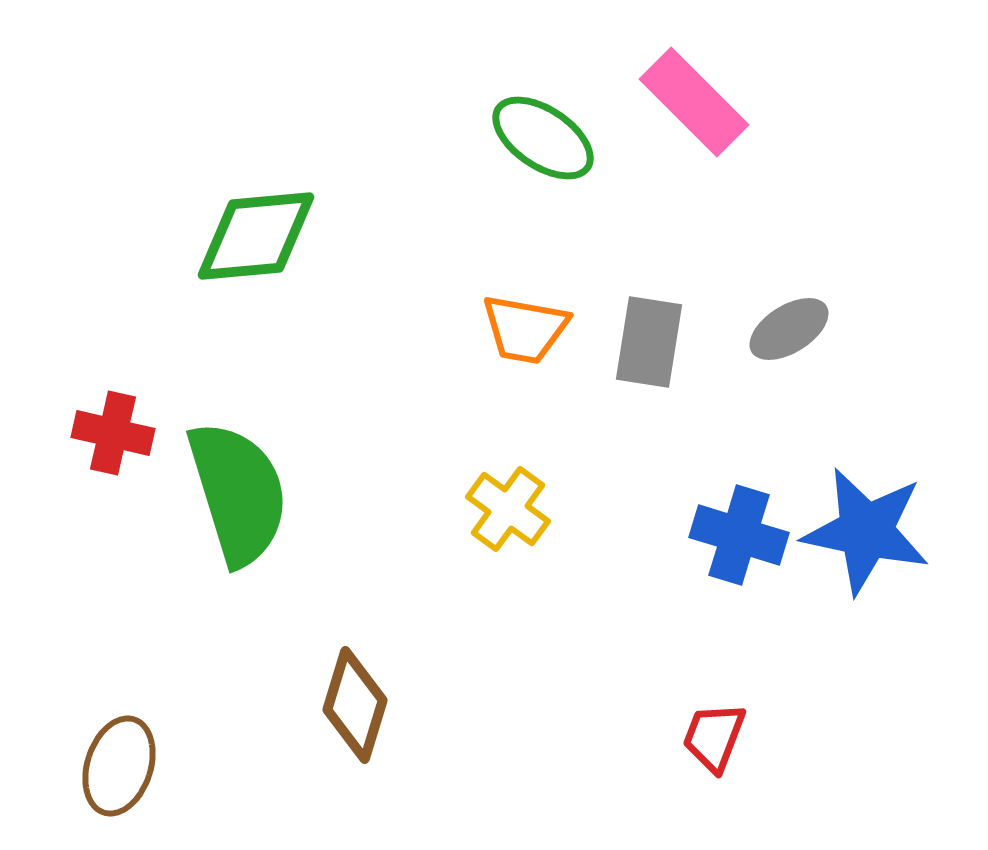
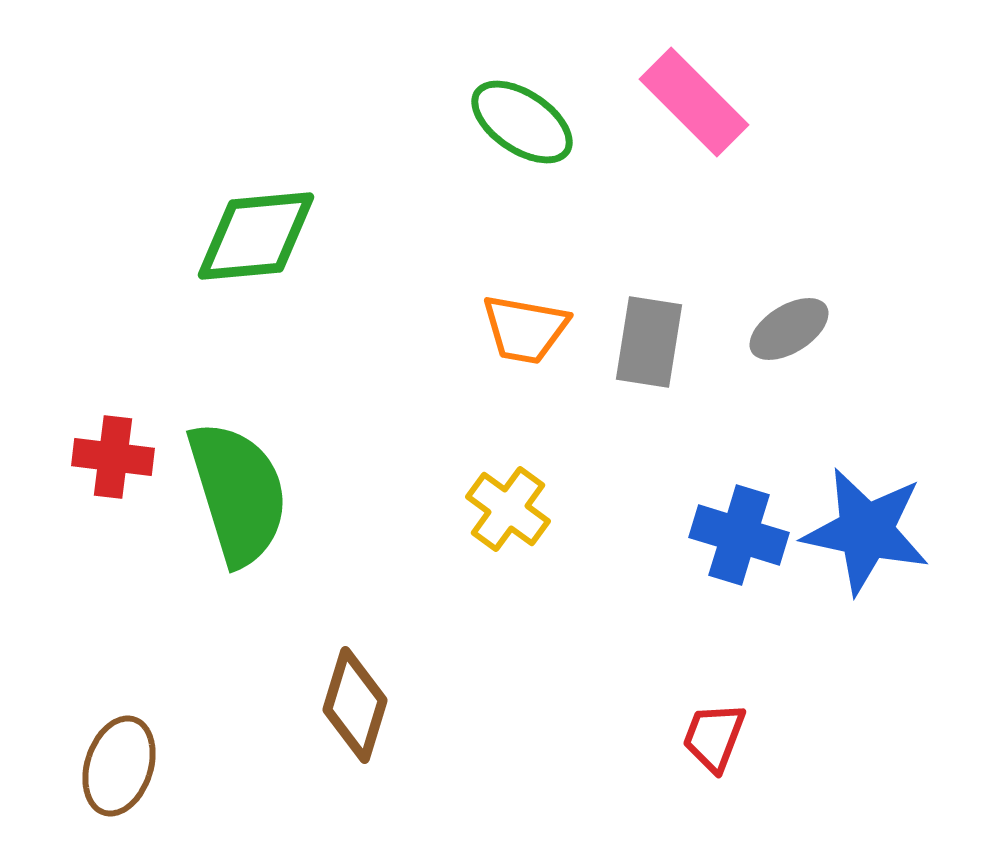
green ellipse: moved 21 px left, 16 px up
red cross: moved 24 px down; rotated 6 degrees counterclockwise
